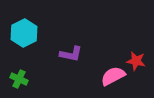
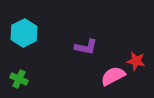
purple L-shape: moved 15 px right, 7 px up
